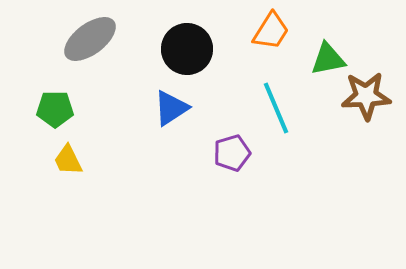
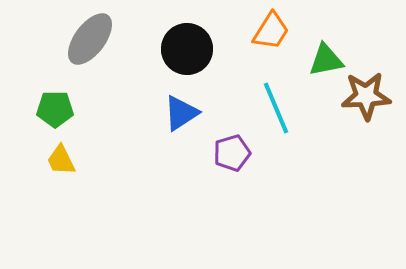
gray ellipse: rotated 16 degrees counterclockwise
green triangle: moved 2 px left, 1 px down
blue triangle: moved 10 px right, 5 px down
yellow trapezoid: moved 7 px left
